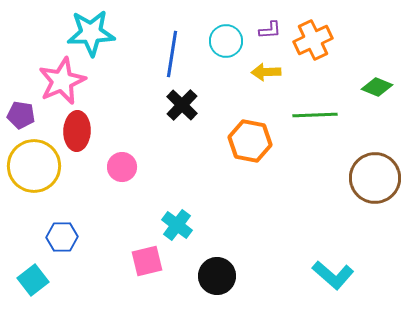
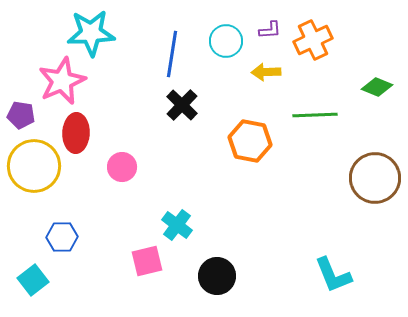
red ellipse: moved 1 px left, 2 px down
cyan L-shape: rotated 27 degrees clockwise
